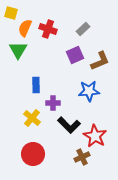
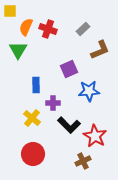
yellow square: moved 1 px left, 2 px up; rotated 16 degrees counterclockwise
orange semicircle: moved 1 px right, 1 px up
purple square: moved 6 px left, 14 px down
brown L-shape: moved 11 px up
brown cross: moved 1 px right, 4 px down
